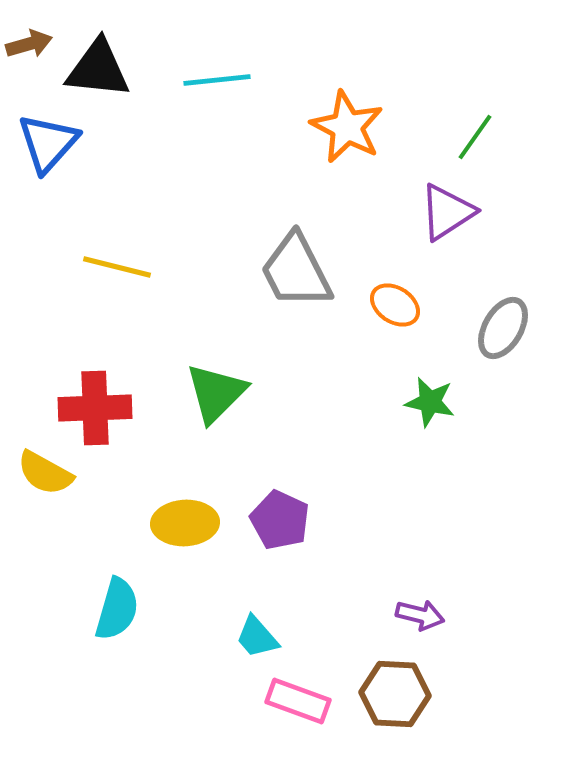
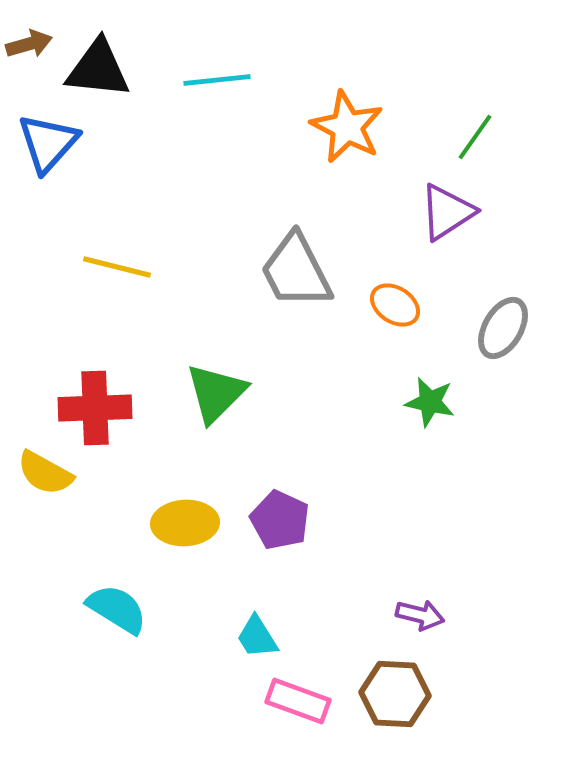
cyan semicircle: rotated 74 degrees counterclockwise
cyan trapezoid: rotated 9 degrees clockwise
